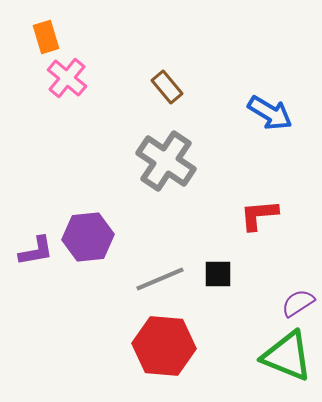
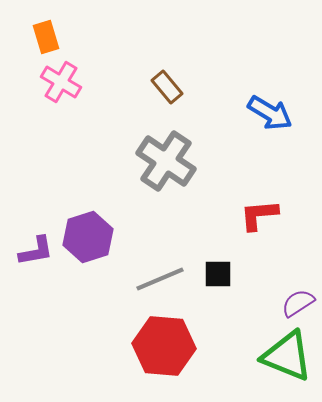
pink cross: moved 6 px left, 4 px down; rotated 9 degrees counterclockwise
purple hexagon: rotated 12 degrees counterclockwise
